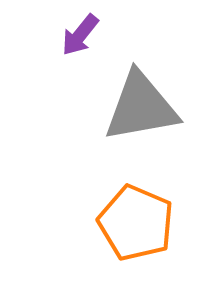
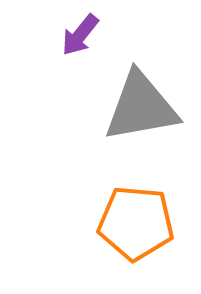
orange pentagon: rotated 18 degrees counterclockwise
